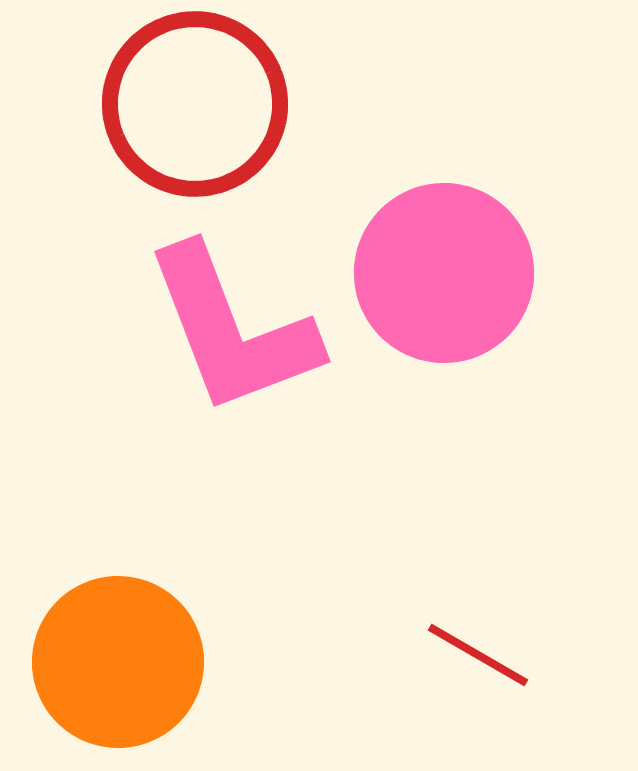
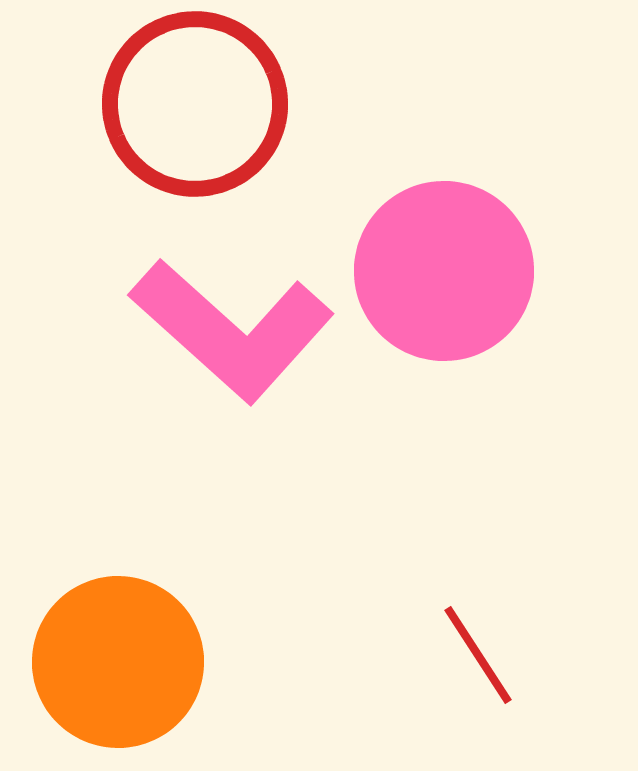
pink circle: moved 2 px up
pink L-shape: rotated 27 degrees counterclockwise
red line: rotated 27 degrees clockwise
